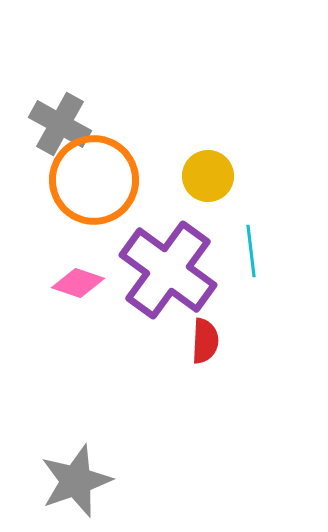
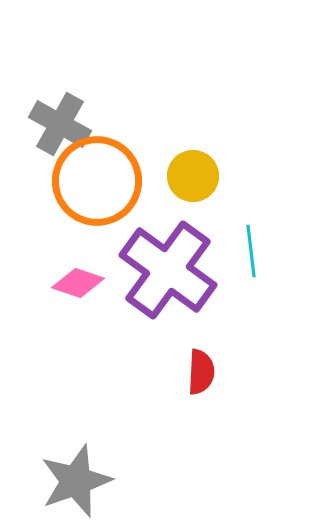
yellow circle: moved 15 px left
orange circle: moved 3 px right, 1 px down
red semicircle: moved 4 px left, 31 px down
